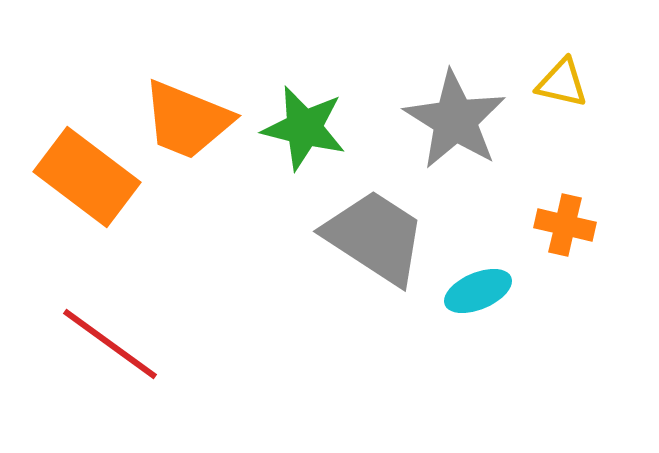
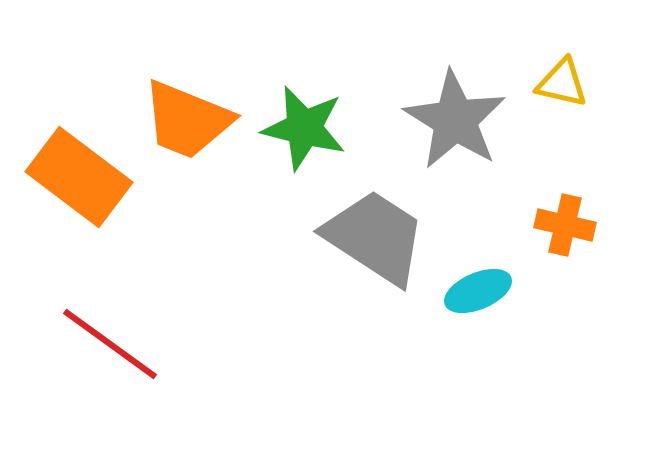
orange rectangle: moved 8 px left
